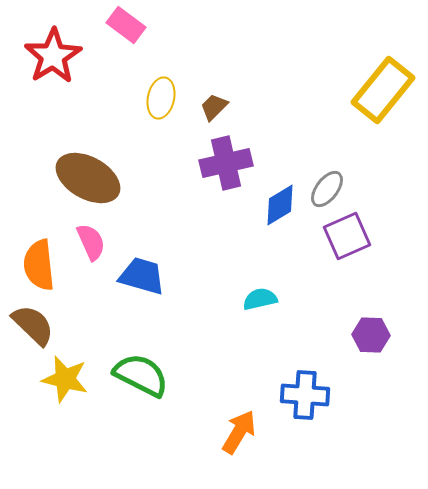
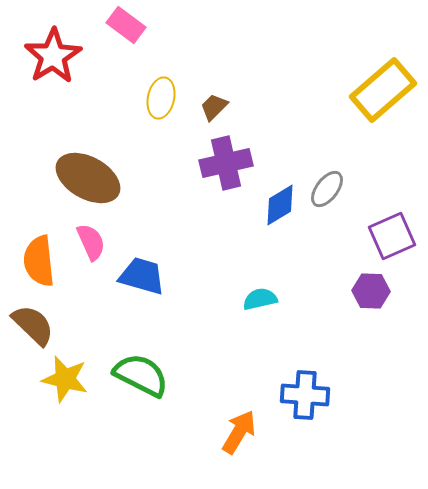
yellow rectangle: rotated 10 degrees clockwise
purple square: moved 45 px right
orange semicircle: moved 4 px up
purple hexagon: moved 44 px up
